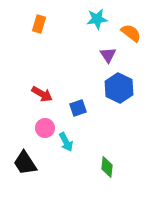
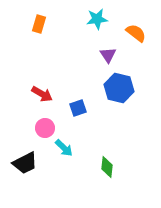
orange semicircle: moved 5 px right
blue hexagon: rotated 12 degrees counterclockwise
cyan arrow: moved 2 px left, 6 px down; rotated 18 degrees counterclockwise
black trapezoid: rotated 84 degrees counterclockwise
